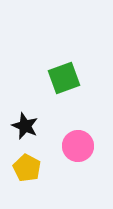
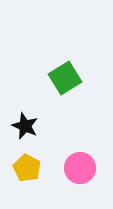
green square: moved 1 px right; rotated 12 degrees counterclockwise
pink circle: moved 2 px right, 22 px down
